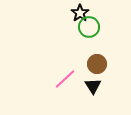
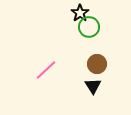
pink line: moved 19 px left, 9 px up
